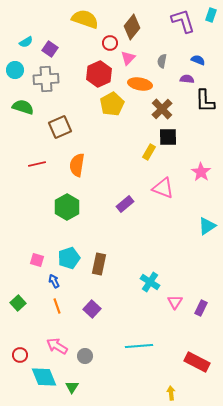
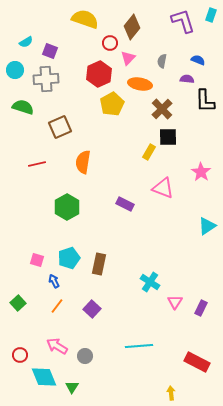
purple square at (50, 49): moved 2 px down; rotated 14 degrees counterclockwise
orange semicircle at (77, 165): moved 6 px right, 3 px up
purple rectangle at (125, 204): rotated 66 degrees clockwise
orange line at (57, 306): rotated 56 degrees clockwise
